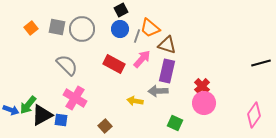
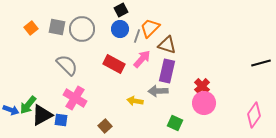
orange trapezoid: rotated 95 degrees clockwise
